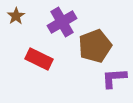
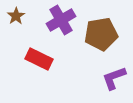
purple cross: moved 1 px left, 2 px up
brown pentagon: moved 6 px right, 12 px up; rotated 12 degrees clockwise
purple L-shape: rotated 16 degrees counterclockwise
